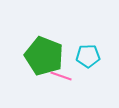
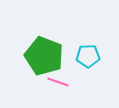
pink line: moved 3 px left, 6 px down
